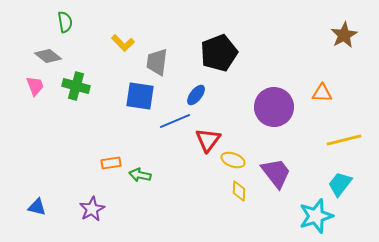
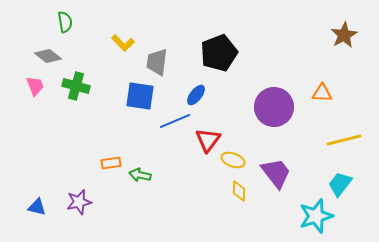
purple star: moved 13 px left, 7 px up; rotated 15 degrees clockwise
